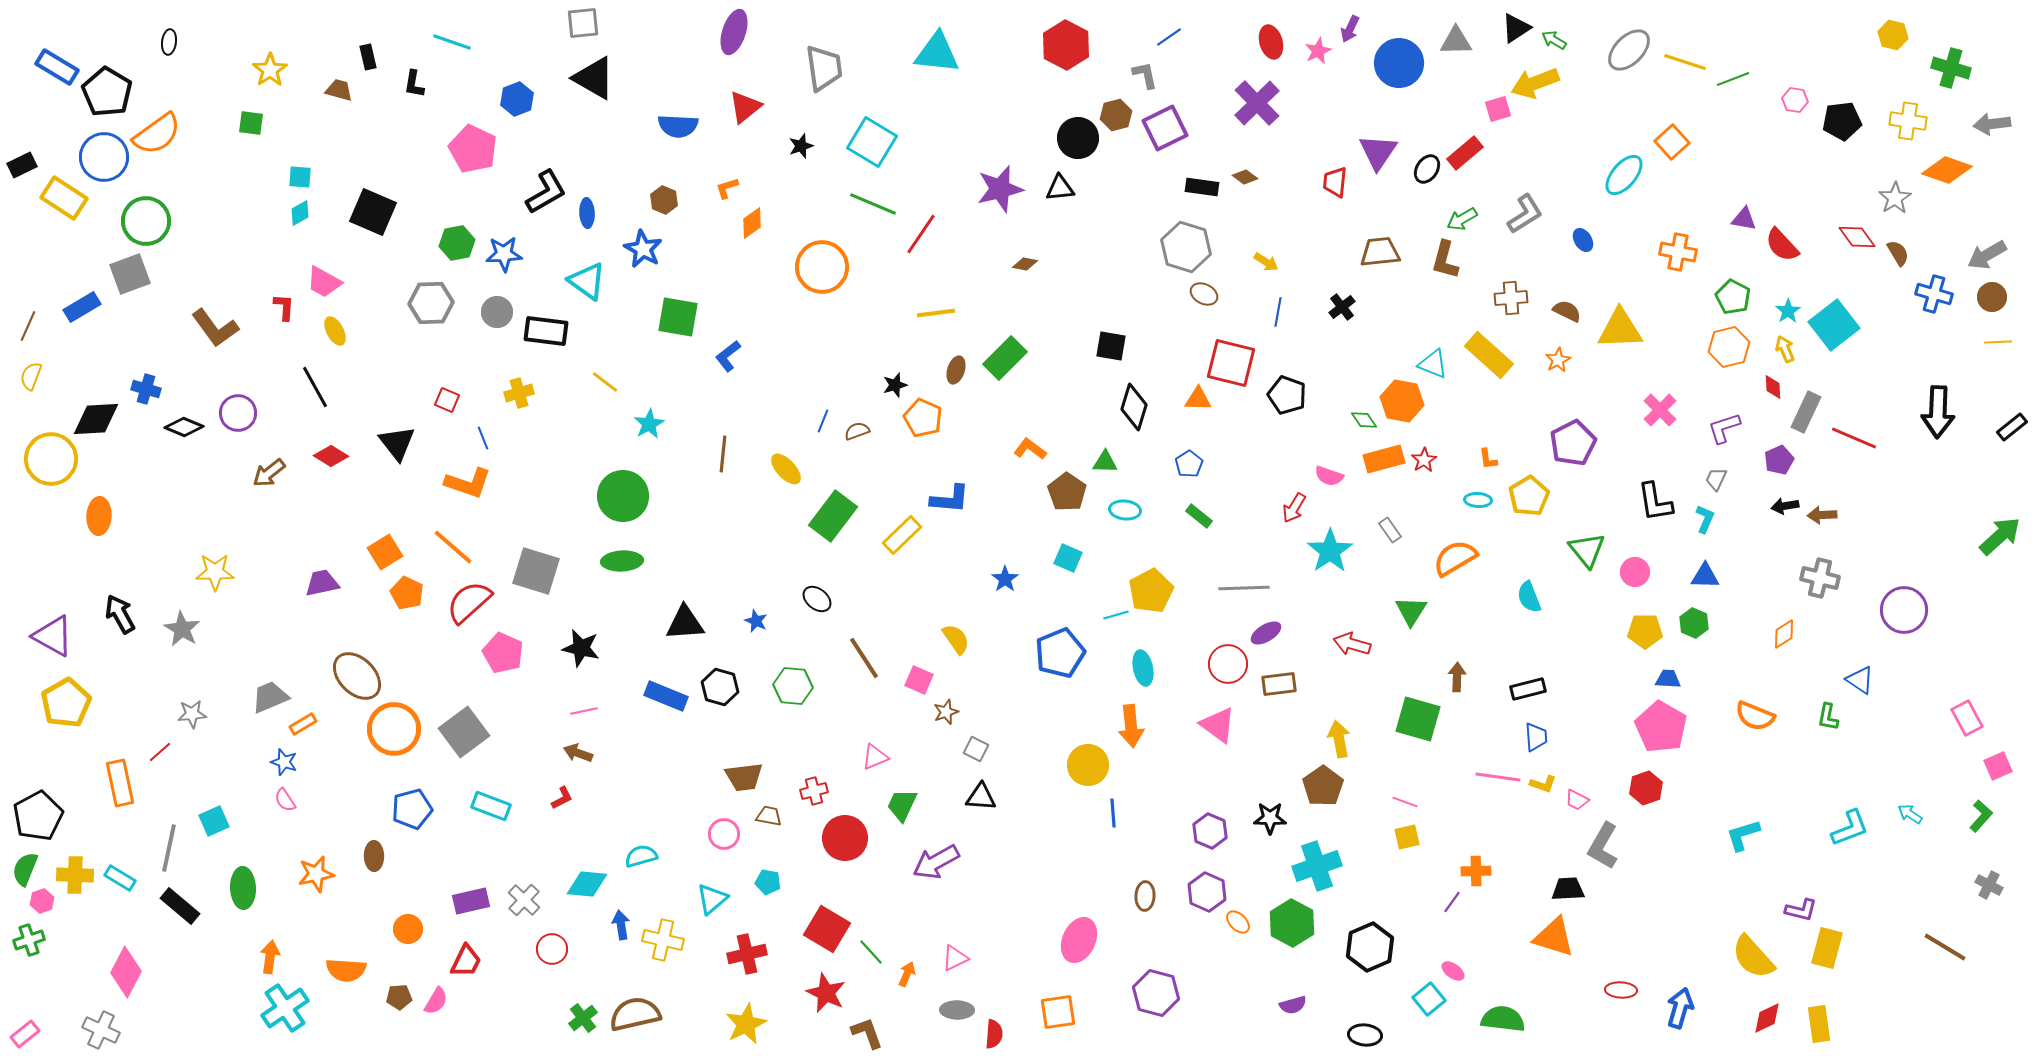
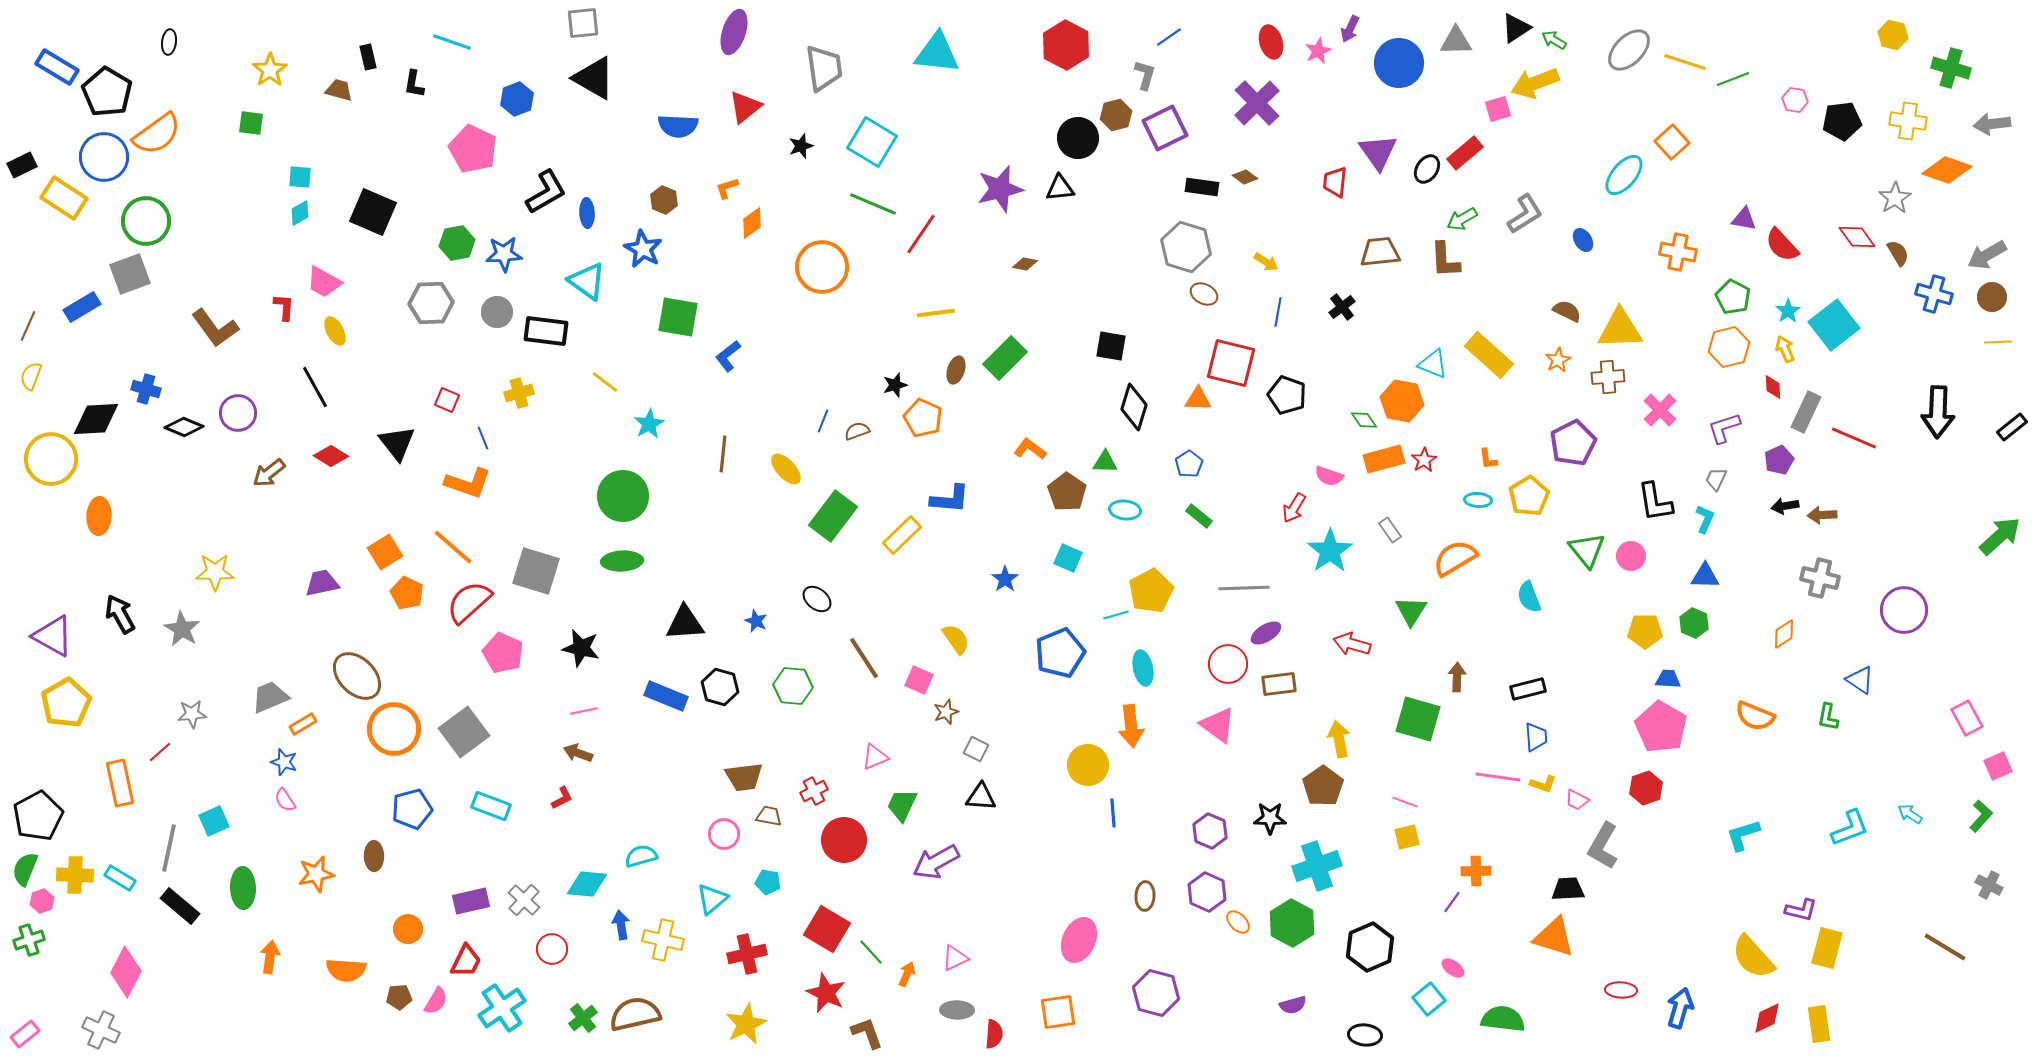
gray L-shape at (1145, 75): rotated 28 degrees clockwise
purple triangle at (1378, 152): rotated 9 degrees counterclockwise
brown L-shape at (1445, 260): rotated 18 degrees counterclockwise
brown cross at (1511, 298): moved 97 px right, 79 px down
pink circle at (1635, 572): moved 4 px left, 16 px up
red cross at (814, 791): rotated 12 degrees counterclockwise
red circle at (845, 838): moved 1 px left, 2 px down
pink ellipse at (1453, 971): moved 3 px up
cyan cross at (285, 1008): moved 217 px right
